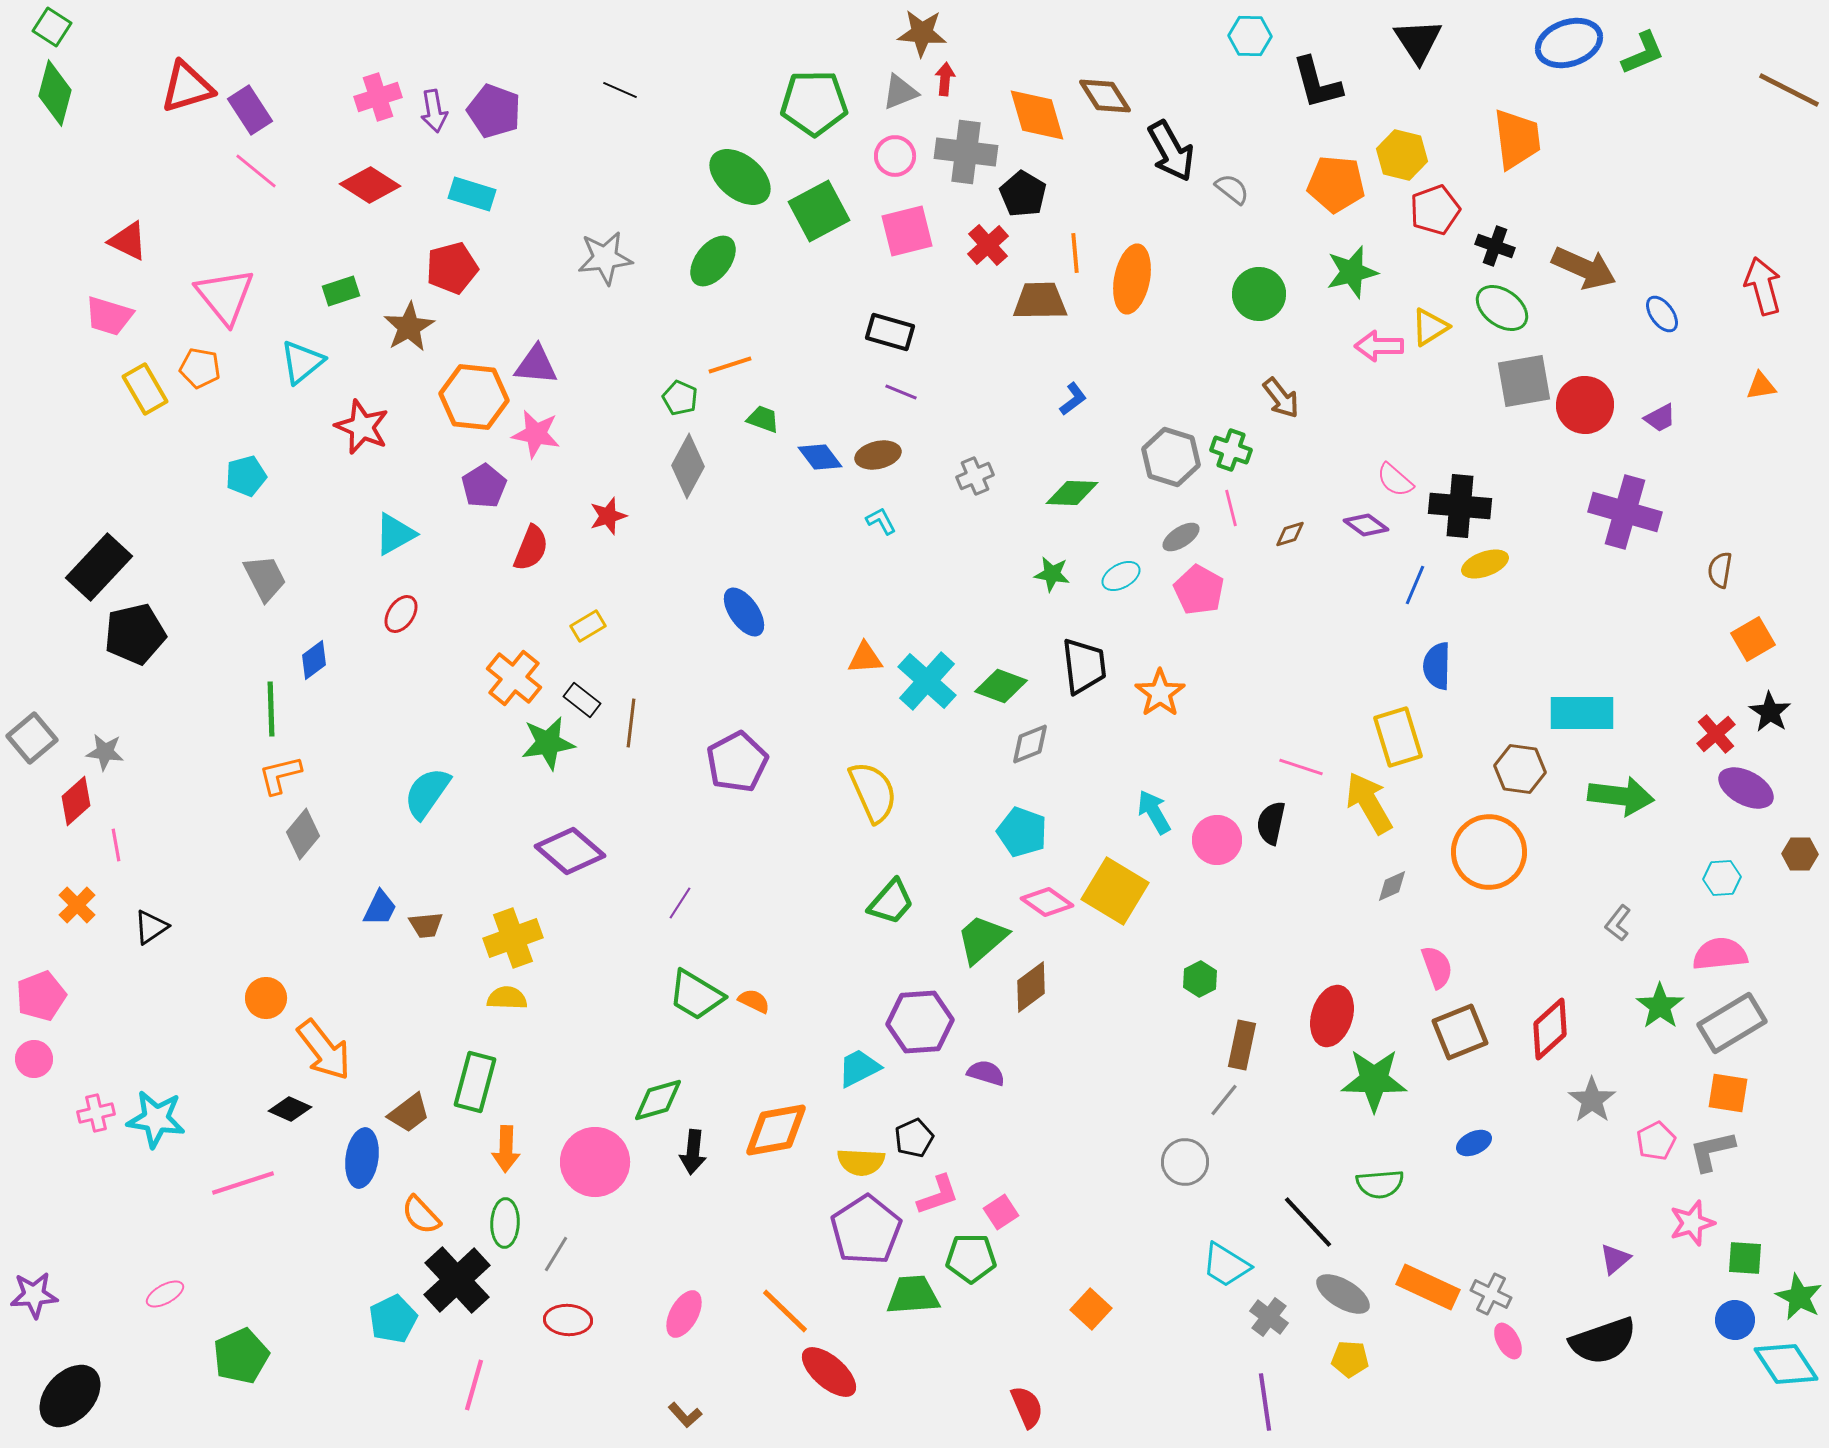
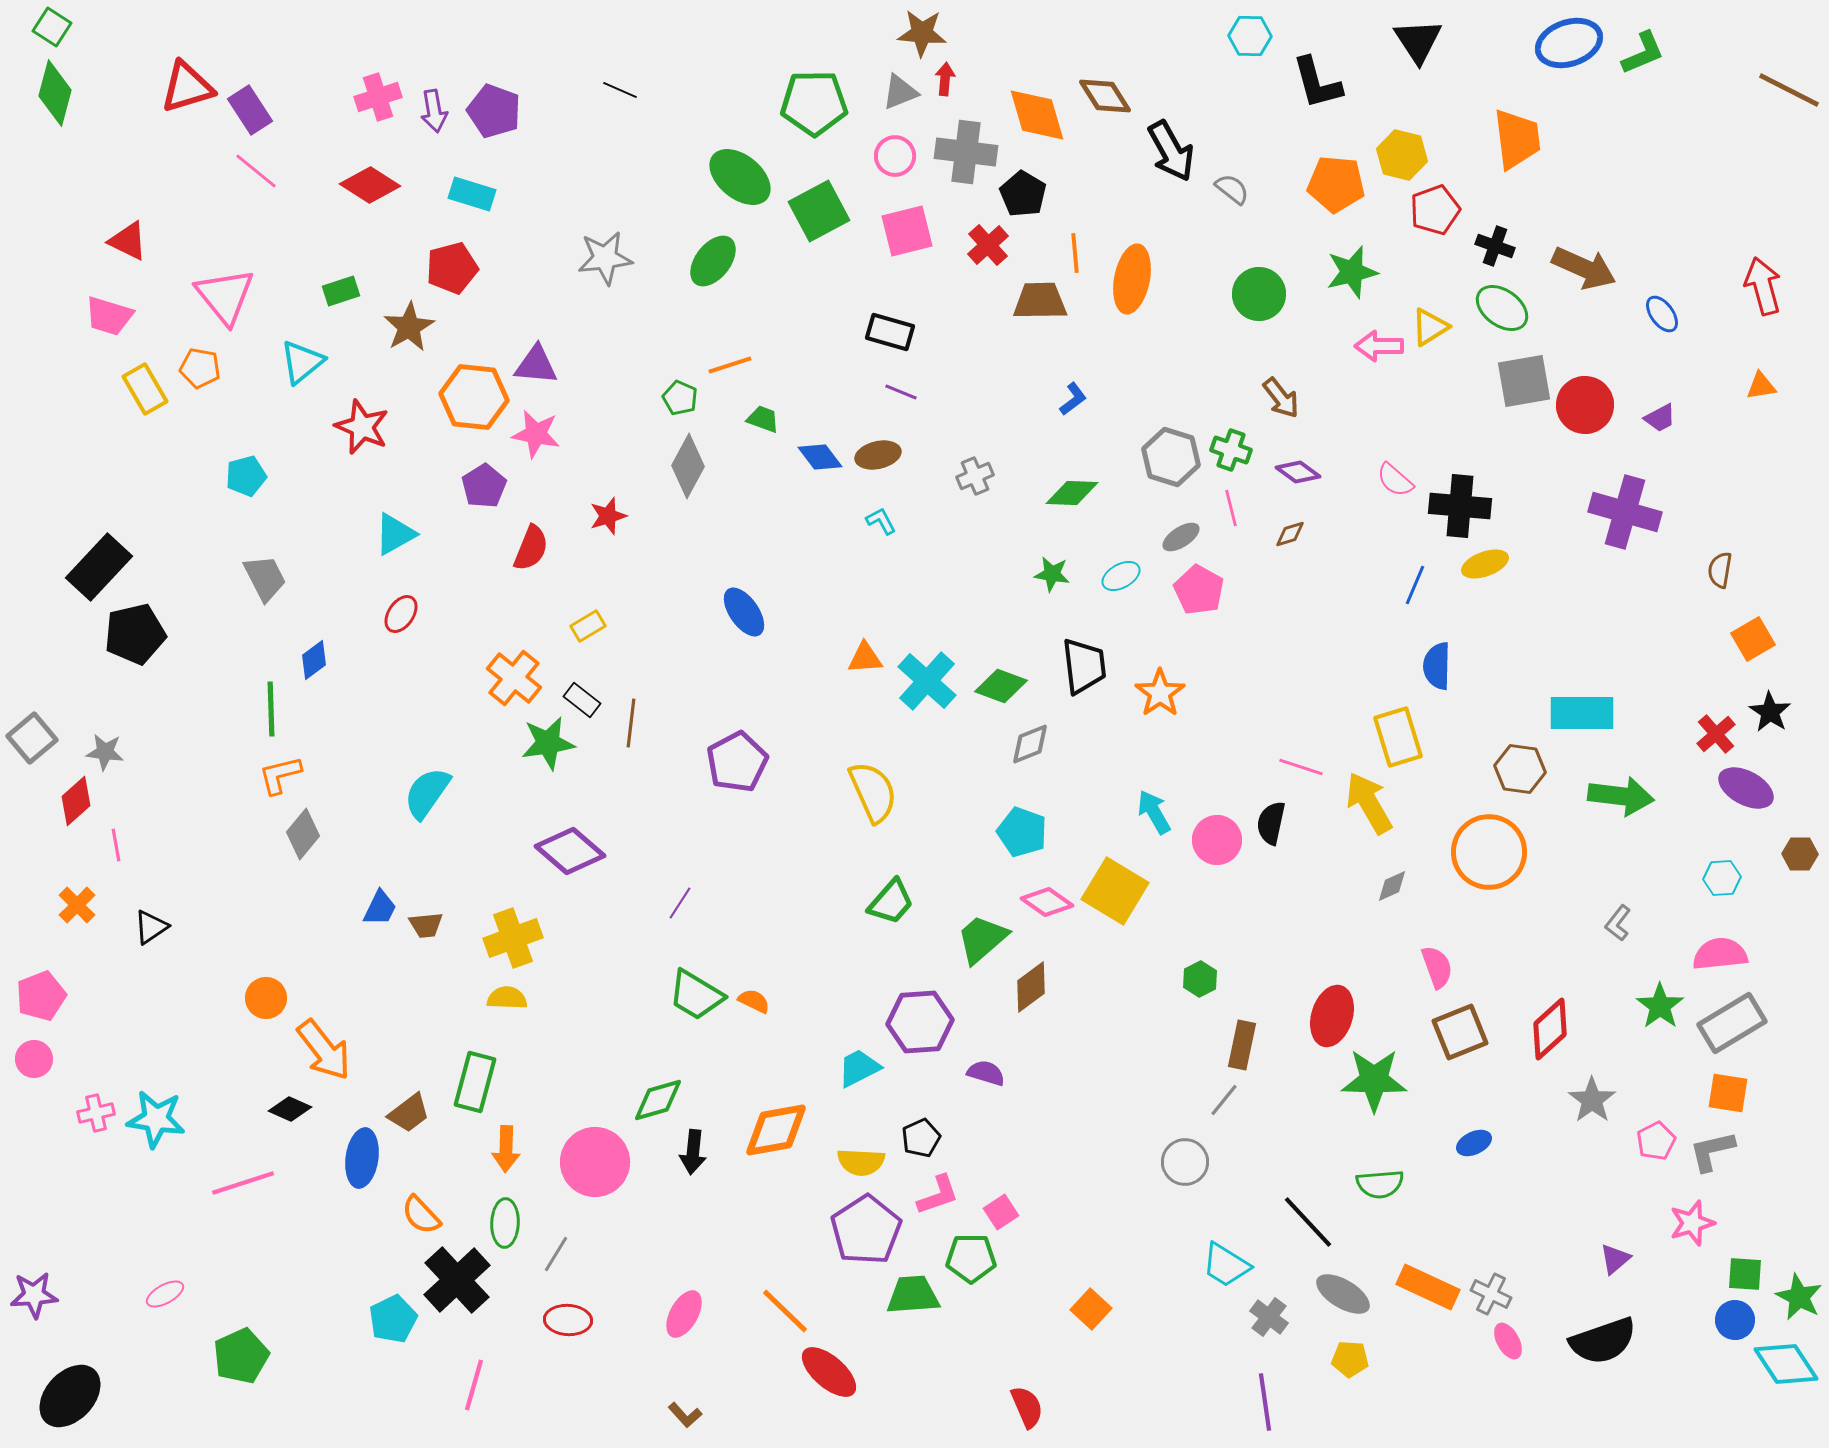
purple diamond at (1366, 525): moved 68 px left, 53 px up
black pentagon at (914, 1138): moved 7 px right
green square at (1745, 1258): moved 16 px down
